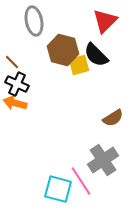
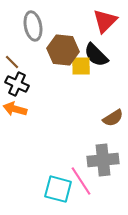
gray ellipse: moved 1 px left, 5 px down
brown hexagon: rotated 8 degrees counterclockwise
yellow square: moved 2 px right, 1 px down; rotated 15 degrees clockwise
orange arrow: moved 6 px down
gray cross: rotated 28 degrees clockwise
